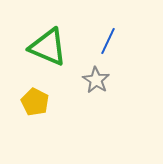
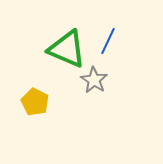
green triangle: moved 19 px right, 2 px down
gray star: moved 2 px left
